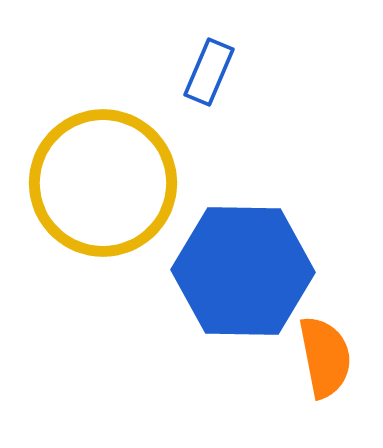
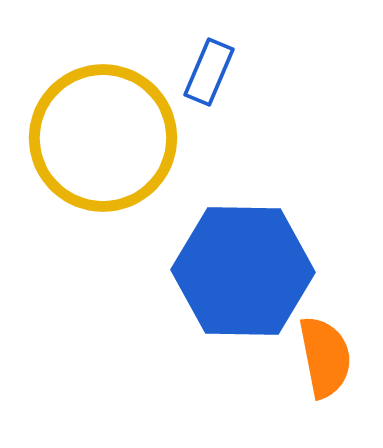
yellow circle: moved 45 px up
